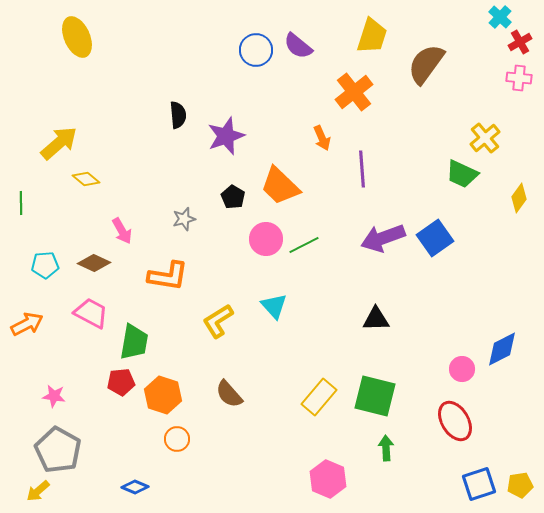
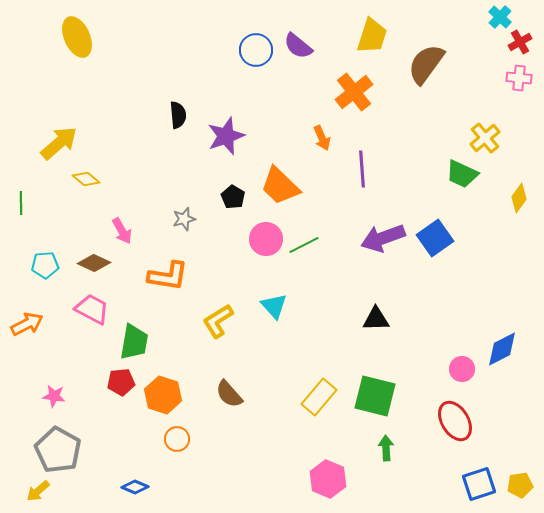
pink trapezoid at (91, 313): moved 1 px right, 4 px up
